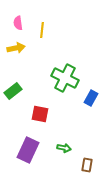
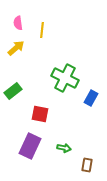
yellow arrow: rotated 30 degrees counterclockwise
purple rectangle: moved 2 px right, 4 px up
